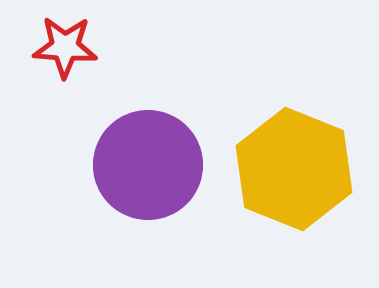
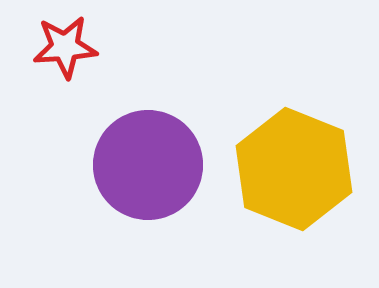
red star: rotated 8 degrees counterclockwise
